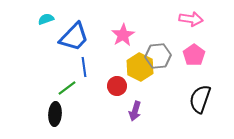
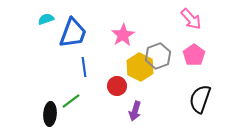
pink arrow: rotated 40 degrees clockwise
blue trapezoid: moved 1 px left, 4 px up; rotated 24 degrees counterclockwise
gray hexagon: rotated 15 degrees counterclockwise
green line: moved 4 px right, 13 px down
black ellipse: moved 5 px left
